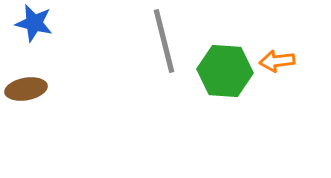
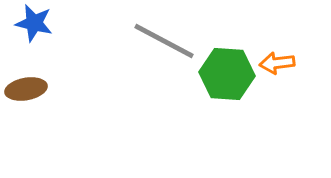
gray line: rotated 48 degrees counterclockwise
orange arrow: moved 2 px down
green hexagon: moved 2 px right, 3 px down
